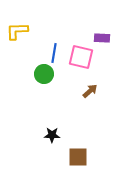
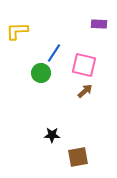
purple rectangle: moved 3 px left, 14 px up
blue line: rotated 24 degrees clockwise
pink square: moved 3 px right, 8 px down
green circle: moved 3 px left, 1 px up
brown arrow: moved 5 px left
brown square: rotated 10 degrees counterclockwise
